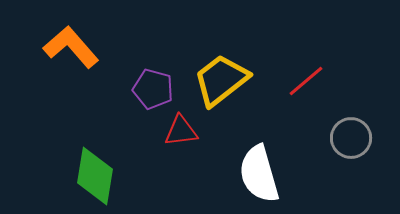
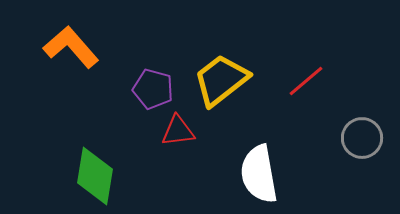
red triangle: moved 3 px left
gray circle: moved 11 px right
white semicircle: rotated 6 degrees clockwise
